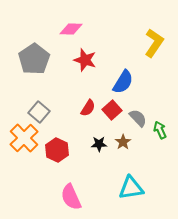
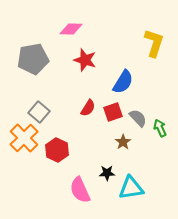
yellow L-shape: rotated 16 degrees counterclockwise
gray pentagon: moved 1 px left; rotated 24 degrees clockwise
red square: moved 1 px right, 2 px down; rotated 24 degrees clockwise
green arrow: moved 2 px up
black star: moved 8 px right, 29 px down
pink semicircle: moved 9 px right, 7 px up
